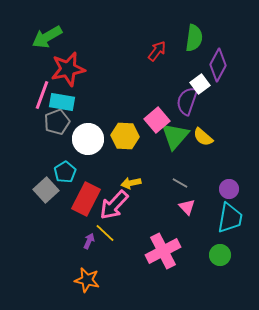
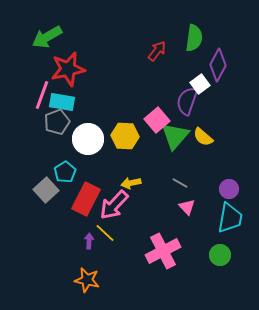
purple arrow: rotated 21 degrees counterclockwise
